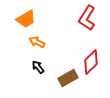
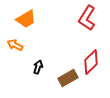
orange arrow: moved 22 px left, 3 px down
black arrow: rotated 56 degrees clockwise
